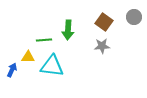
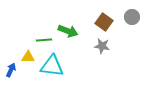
gray circle: moved 2 px left
green arrow: moved 1 px down; rotated 72 degrees counterclockwise
gray star: rotated 14 degrees clockwise
blue arrow: moved 1 px left
